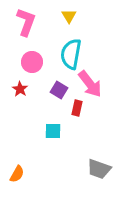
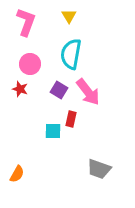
pink circle: moved 2 px left, 2 px down
pink arrow: moved 2 px left, 8 px down
red star: rotated 14 degrees counterclockwise
red rectangle: moved 6 px left, 11 px down
